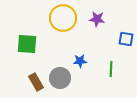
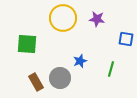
blue star: rotated 16 degrees counterclockwise
green line: rotated 14 degrees clockwise
